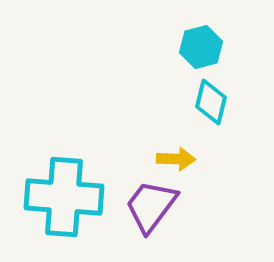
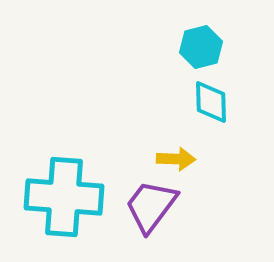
cyan diamond: rotated 15 degrees counterclockwise
